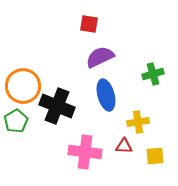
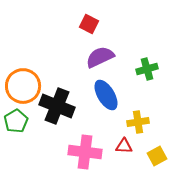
red square: rotated 18 degrees clockwise
green cross: moved 6 px left, 5 px up
blue ellipse: rotated 16 degrees counterclockwise
yellow square: moved 2 px right; rotated 24 degrees counterclockwise
